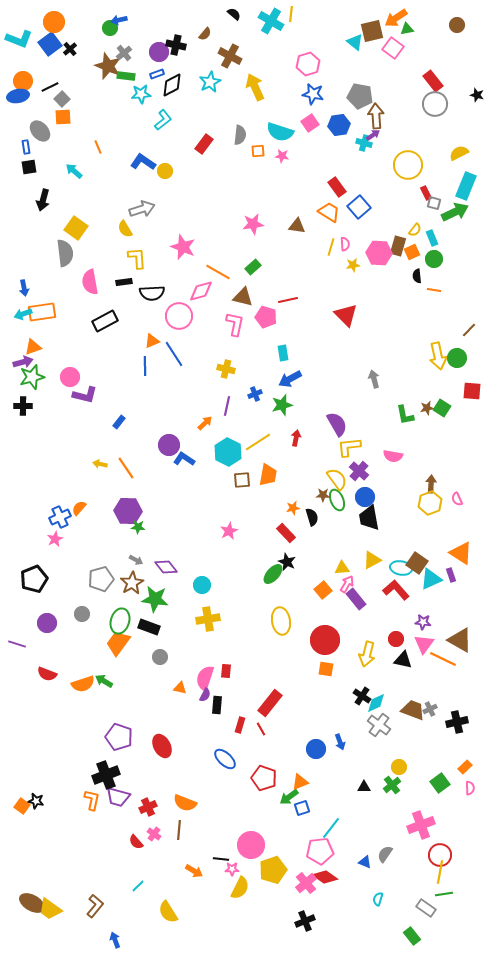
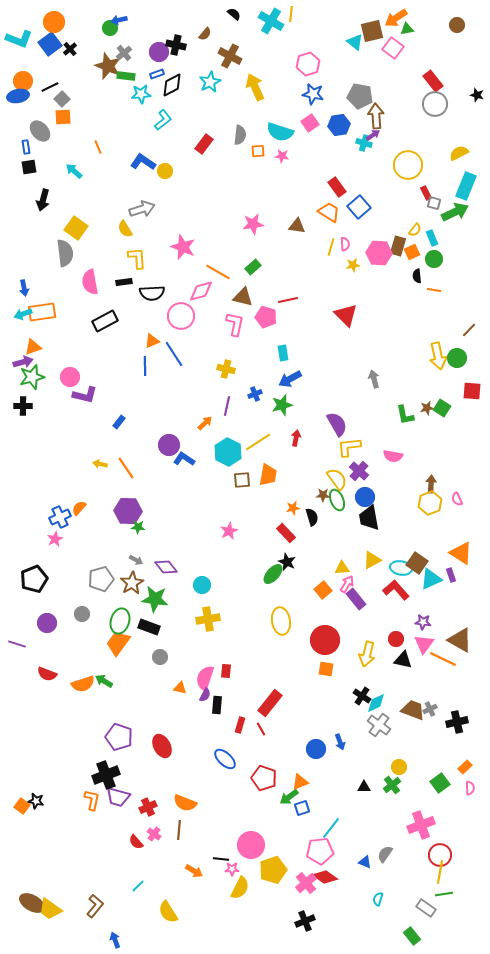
pink circle at (179, 316): moved 2 px right
